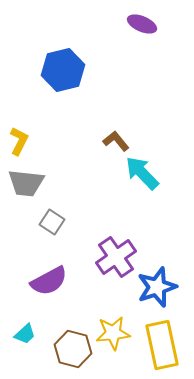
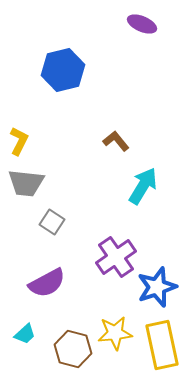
cyan arrow: moved 1 px right, 13 px down; rotated 75 degrees clockwise
purple semicircle: moved 2 px left, 2 px down
yellow star: moved 2 px right
